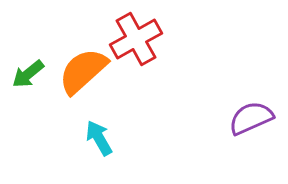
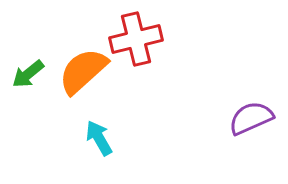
red cross: rotated 15 degrees clockwise
